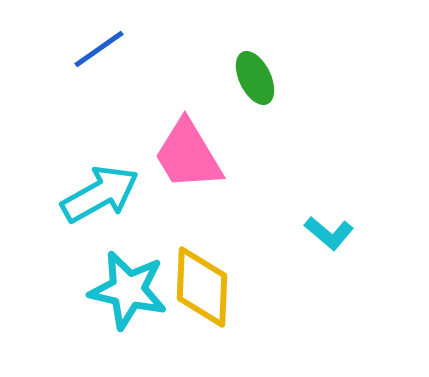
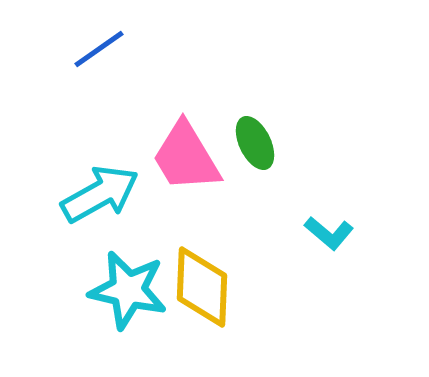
green ellipse: moved 65 px down
pink trapezoid: moved 2 px left, 2 px down
